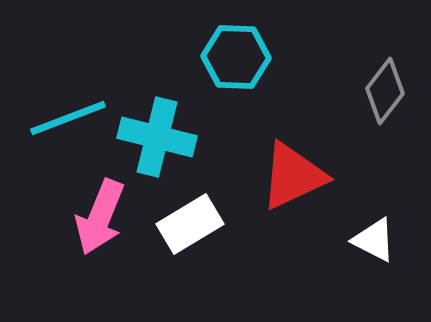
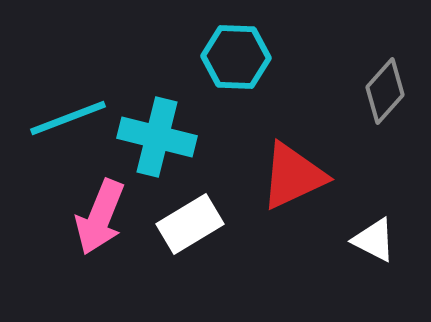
gray diamond: rotated 4 degrees clockwise
